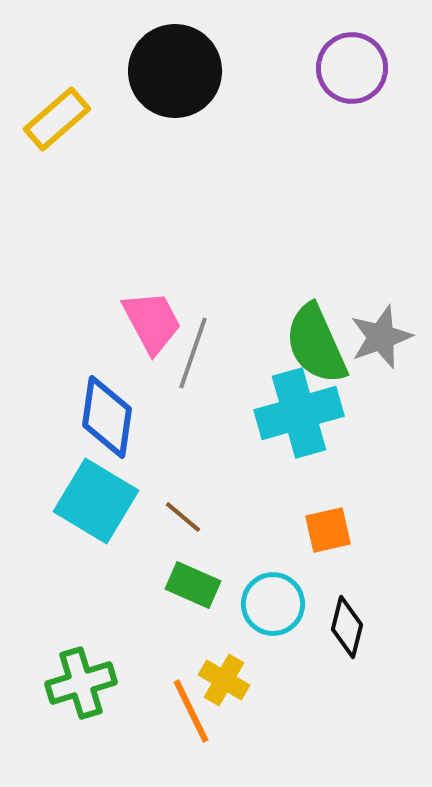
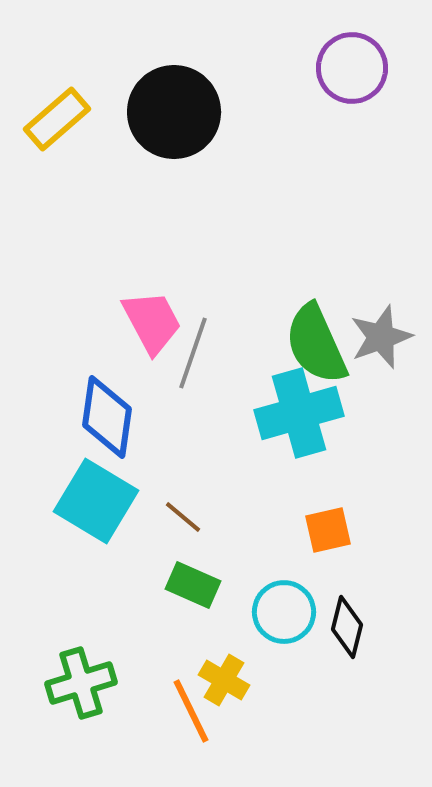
black circle: moved 1 px left, 41 px down
cyan circle: moved 11 px right, 8 px down
